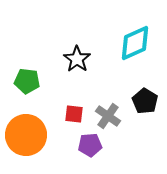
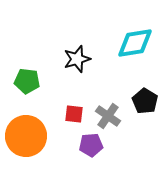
cyan diamond: rotated 15 degrees clockwise
black star: rotated 20 degrees clockwise
orange circle: moved 1 px down
purple pentagon: moved 1 px right
